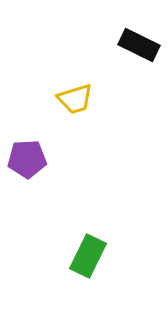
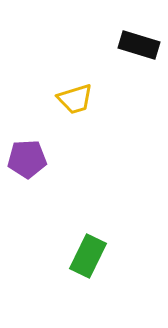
black rectangle: rotated 9 degrees counterclockwise
